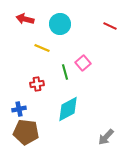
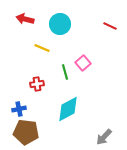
gray arrow: moved 2 px left
